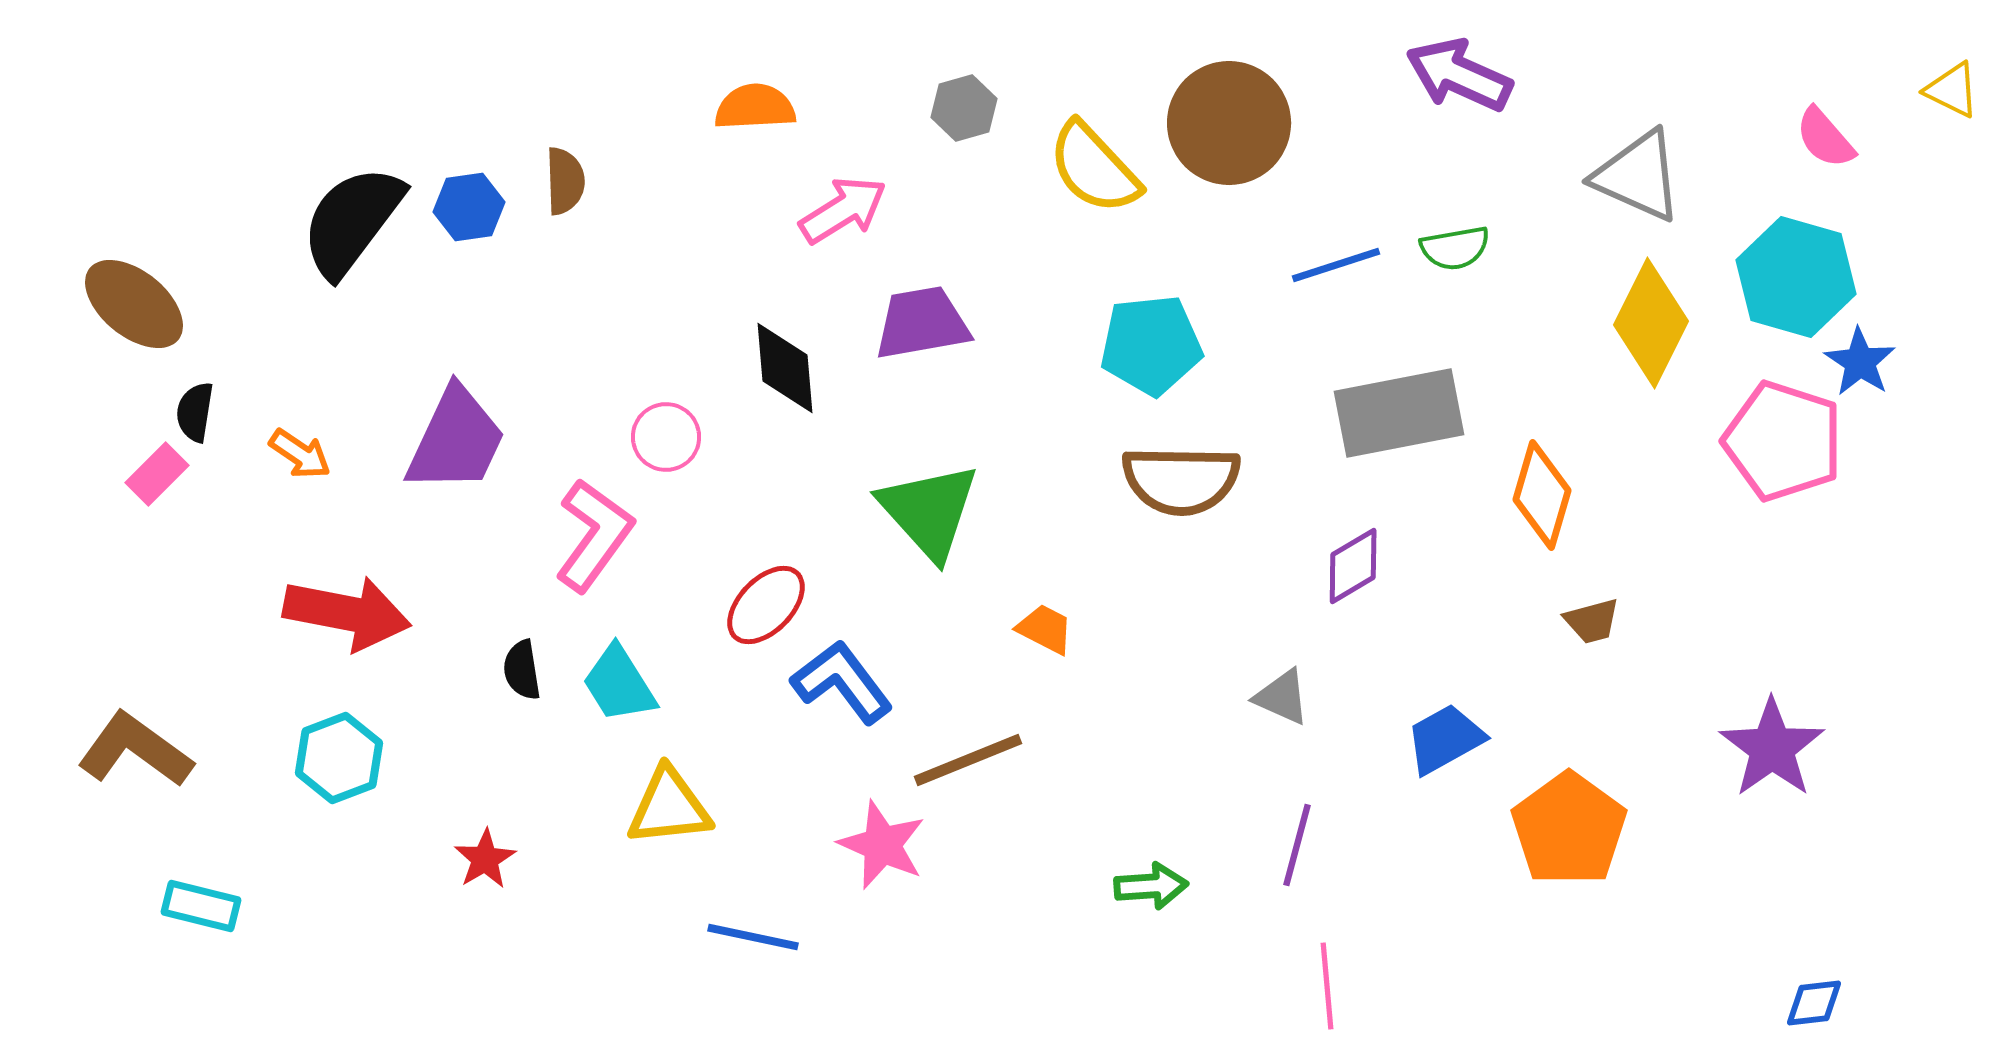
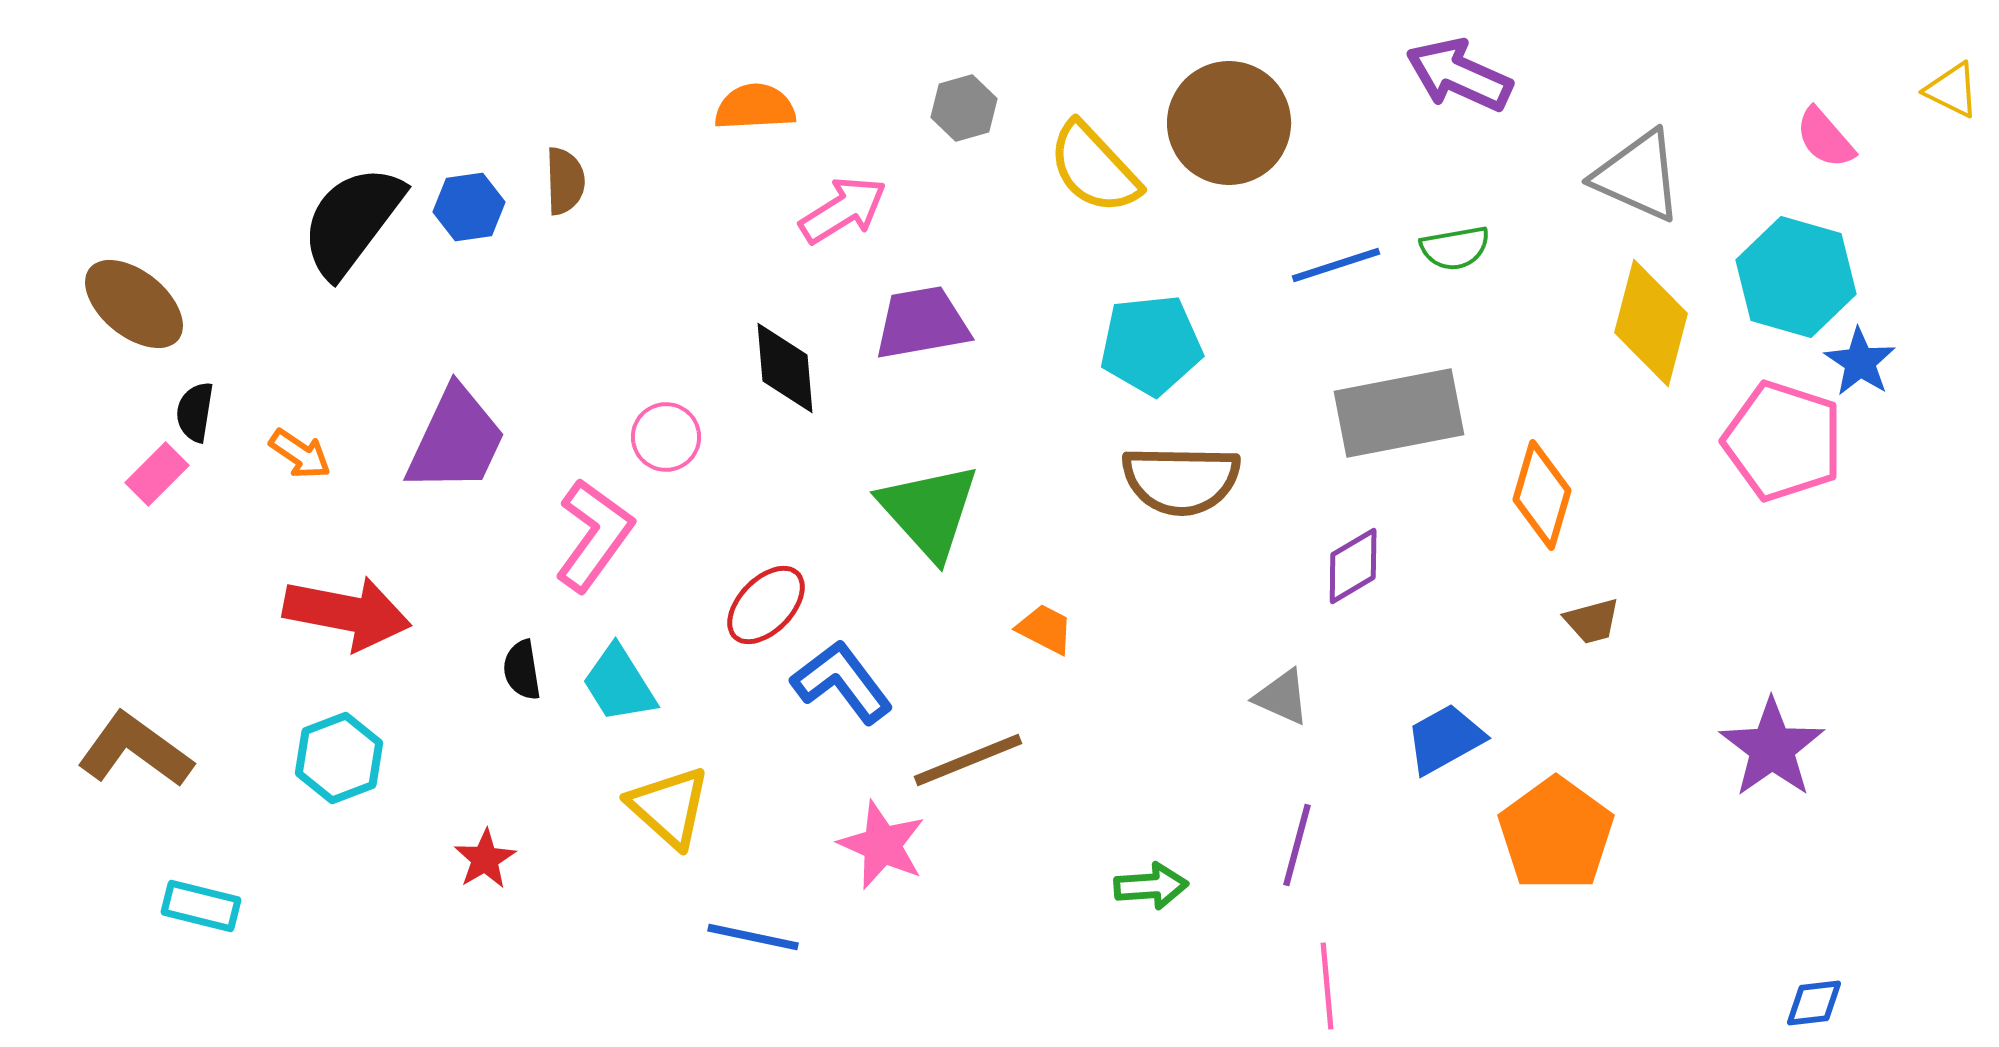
yellow diamond at (1651, 323): rotated 12 degrees counterclockwise
yellow triangle at (669, 807): rotated 48 degrees clockwise
orange pentagon at (1569, 829): moved 13 px left, 5 px down
